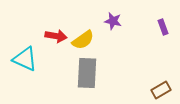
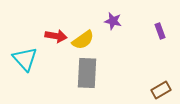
purple rectangle: moved 3 px left, 4 px down
cyan triangle: rotated 24 degrees clockwise
